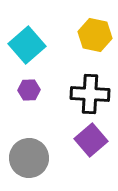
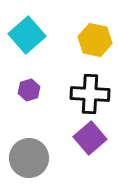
yellow hexagon: moved 5 px down
cyan square: moved 10 px up
purple hexagon: rotated 15 degrees counterclockwise
purple square: moved 1 px left, 2 px up
